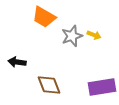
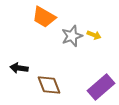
black arrow: moved 2 px right, 6 px down
purple rectangle: moved 1 px left; rotated 32 degrees counterclockwise
